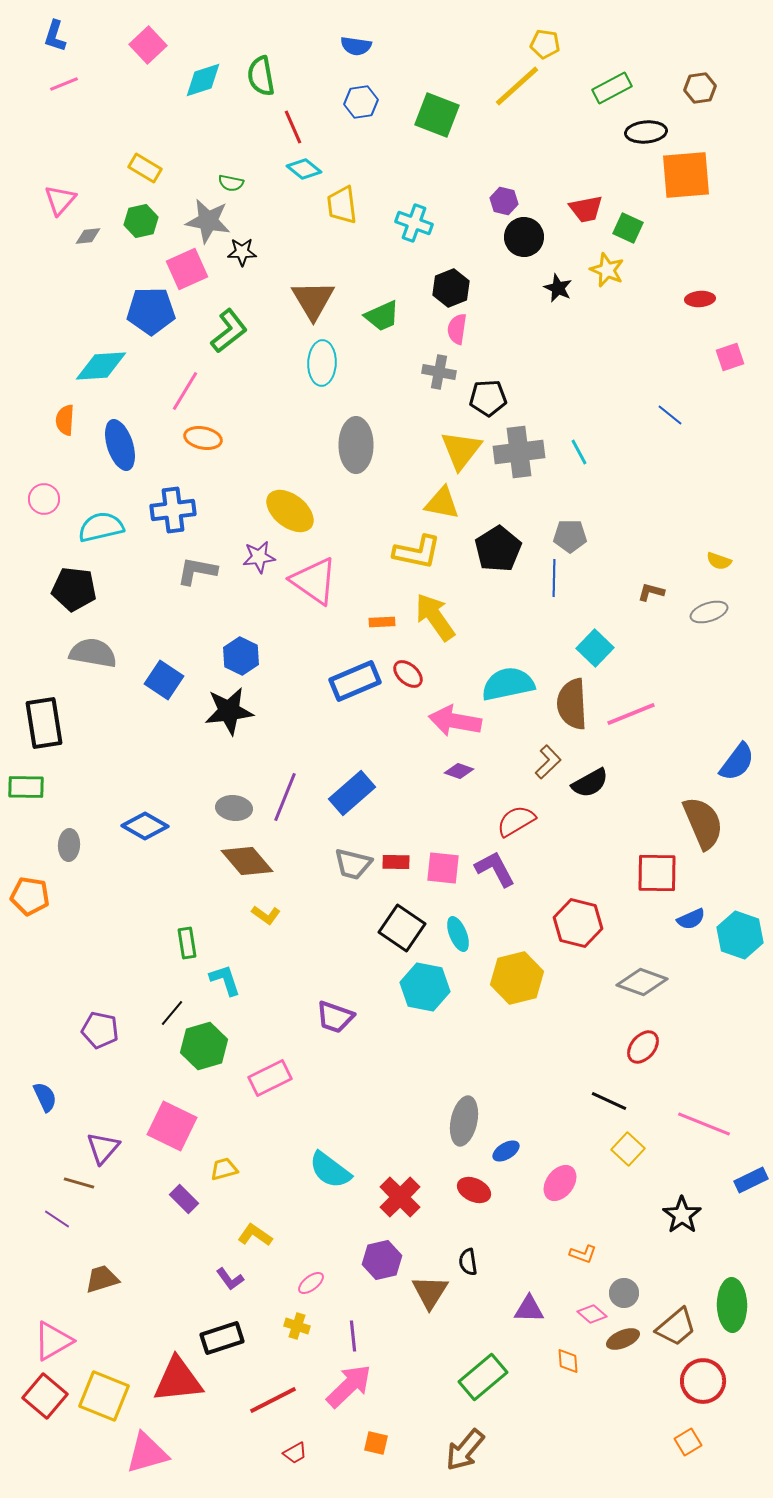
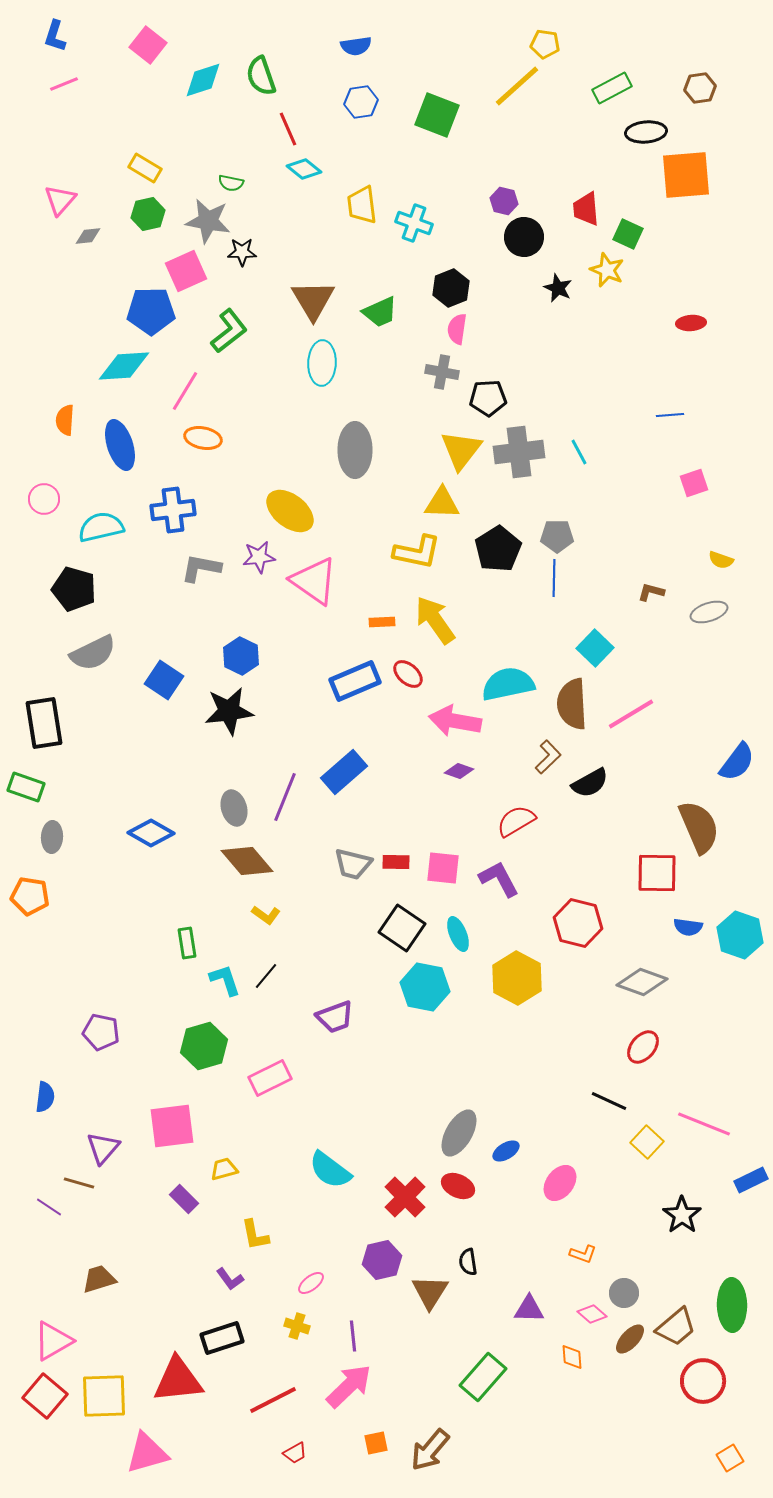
pink square at (148, 45): rotated 9 degrees counterclockwise
blue semicircle at (356, 46): rotated 16 degrees counterclockwise
green semicircle at (261, 76): rotated 9 degrees counterclockwise
red line at (293, 127): moved 5 px left, 2 px down
yellow trapezoid at (342, 205): moved 20 px right
red trapezoid at (586, 209): rotated 96 degrees clockwise
green hexagon at (141, 221): moved 7 px right, 7 px up
green square at (628, 228): moved 6 px down
pink square at (187, 269): moved 1 px left, 2 px down
red ellipse at (700, 299): moved 9 px left, 24 px down
green trapezoid at (382, 316): moved 2 px left, 4 px up
pink square at (730, 357): moved 36 px left, 126 px down
cyan diamond at (101, 366): moved 23 px right
gray cross at (439, 372): moved 3 px right
blue line at (670, 415): rotated 44 degrees counterclockwise
gray ellipse at (356, 445): moved 1 px left, 5 px down
yellow triangle at (442, 503): rotated 9 degrees counterclockwise
gray pentagon at (570, 536): moved 13 px left
yellow semicircle at (719, 561): moved 2 px right, 1 px up
gray L-shape at (197, 571): moved 4 px right, 3 px up
black pentagon at (74, 589): rotated 9 degrees clockwise
yellow arrow at (435, 617): moved 3 px down
gray semicircle at (93, 653): rotated 144 degrees clockwise
pink line at (631, 714): rotated 9 degrees counterclockwise
brown L-shape at (548, 762): moved 5 px up
green rectangle at (26, 787): rotated 18 degrees clockwise
blue rectangle at (352, 793): moved 8 px left, 21 px up
gray ellipse at (234, 808): rotated 68 degrees clockwise
brown semicircle at (703, 823): moved 4 px left, 4 px down
blue diamond at (145, 826): moved 6 px right, 7 px down
gray ellipse at (69, 845): moved 17 px left, 8 px up
purple L-shape at (495, 869): moved 4 px right, 10 px down
blue semicircle at (691, 919): moved 3 px left, 8 px down; rotated 32 degrees clockwise
yellow hexagon at (517, 978): rotated 18 degrees counterclockwise
black line at (172, 1013): moved 94 px right, 37 px up
purple trapezoid at (335, 1017): rotated 39 degrees counterclockwise
purple pentagon at (100, 1030): moved 1 px right, 2 px down
blue semicircle at (45, 1097): rotated 32 degrees clockwise
gray ellipse at (464, 1121): moved 5 px left, 12 px down; rotated 18 degrees clockwise
pink square at (172, 1126): rotated 33 degrees counterclockwise
yellow square at (628, 1149): moved 19 px right, 7 px up
red ellipse at (474, 1190): moved 16 px left, 4 px up
red cross at (400, 1197): moved 5 px right
purple line at (57, 1219): moved 8 px left, 12 px up
yellow L-shape at (255, 1235): rotated 136 degrees counterclockwise
brown trapezoid at (102, 1279): moved 3 px left
brown ellipse at (623, 1339): moved 7 px right; rotated 24 degrees counterclockwise
orange diamond at (568, 1361): moved 4 px right, 4 px up
green rectangle at (483, 1377): rotated 9 degrees counterclockwise
yellow square at (104, 1396): rotated 24 degrees counterclockwise
orange square at (688, 1442): moved 42 px right, 16 px down
orange square at (376, 1443): rotated 25 degrees counterclockwise
brown arrow at (465, 1450): moved 35 px left
